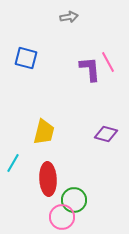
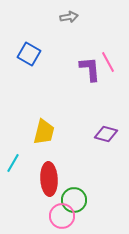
blue square: moved 3 px right, 4 px up; rotated 15 degrees clockwise
red ellipse: moved 1 px right
pink circle: moved 1 px up
